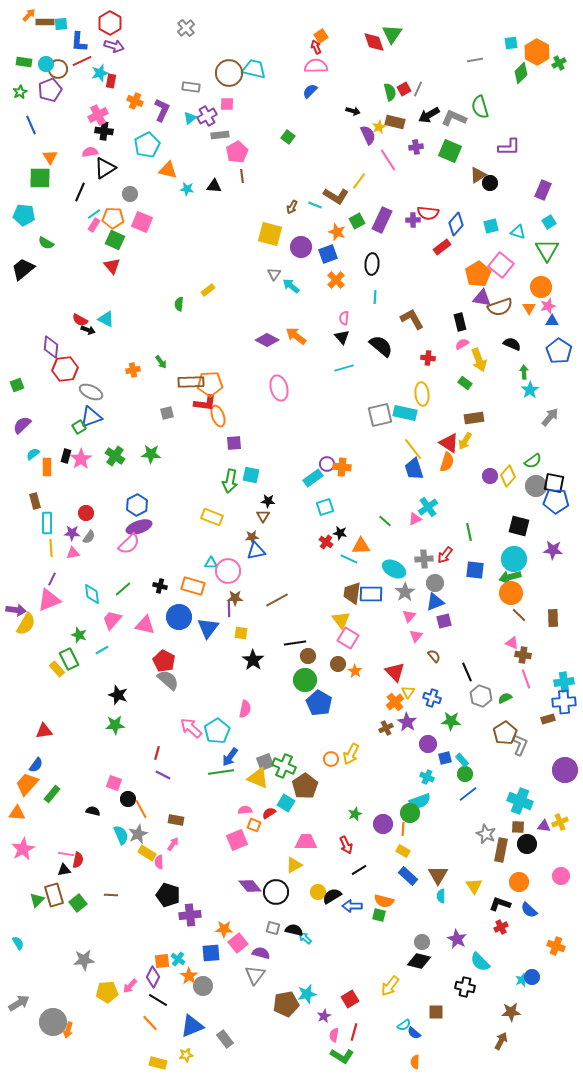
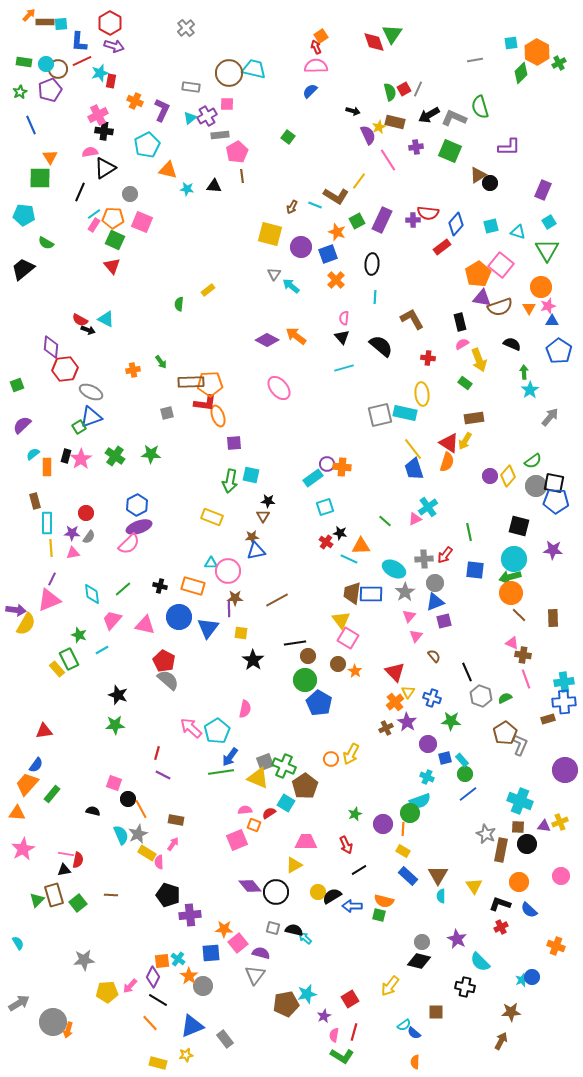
pink ellipse at (279, 388): rotated 25 degrees counterclockwise
